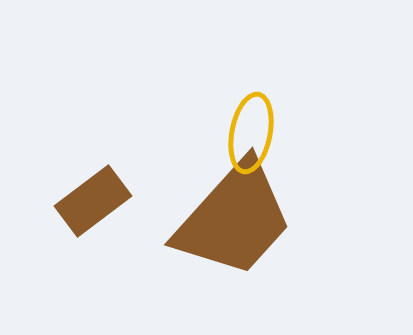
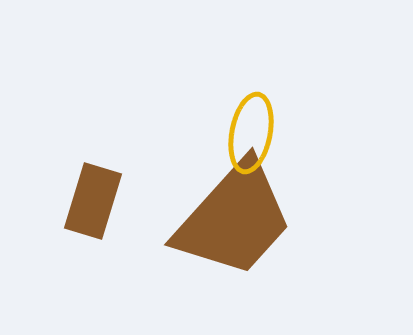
brown rectangle: rotated 36 degrees counterclockwise
